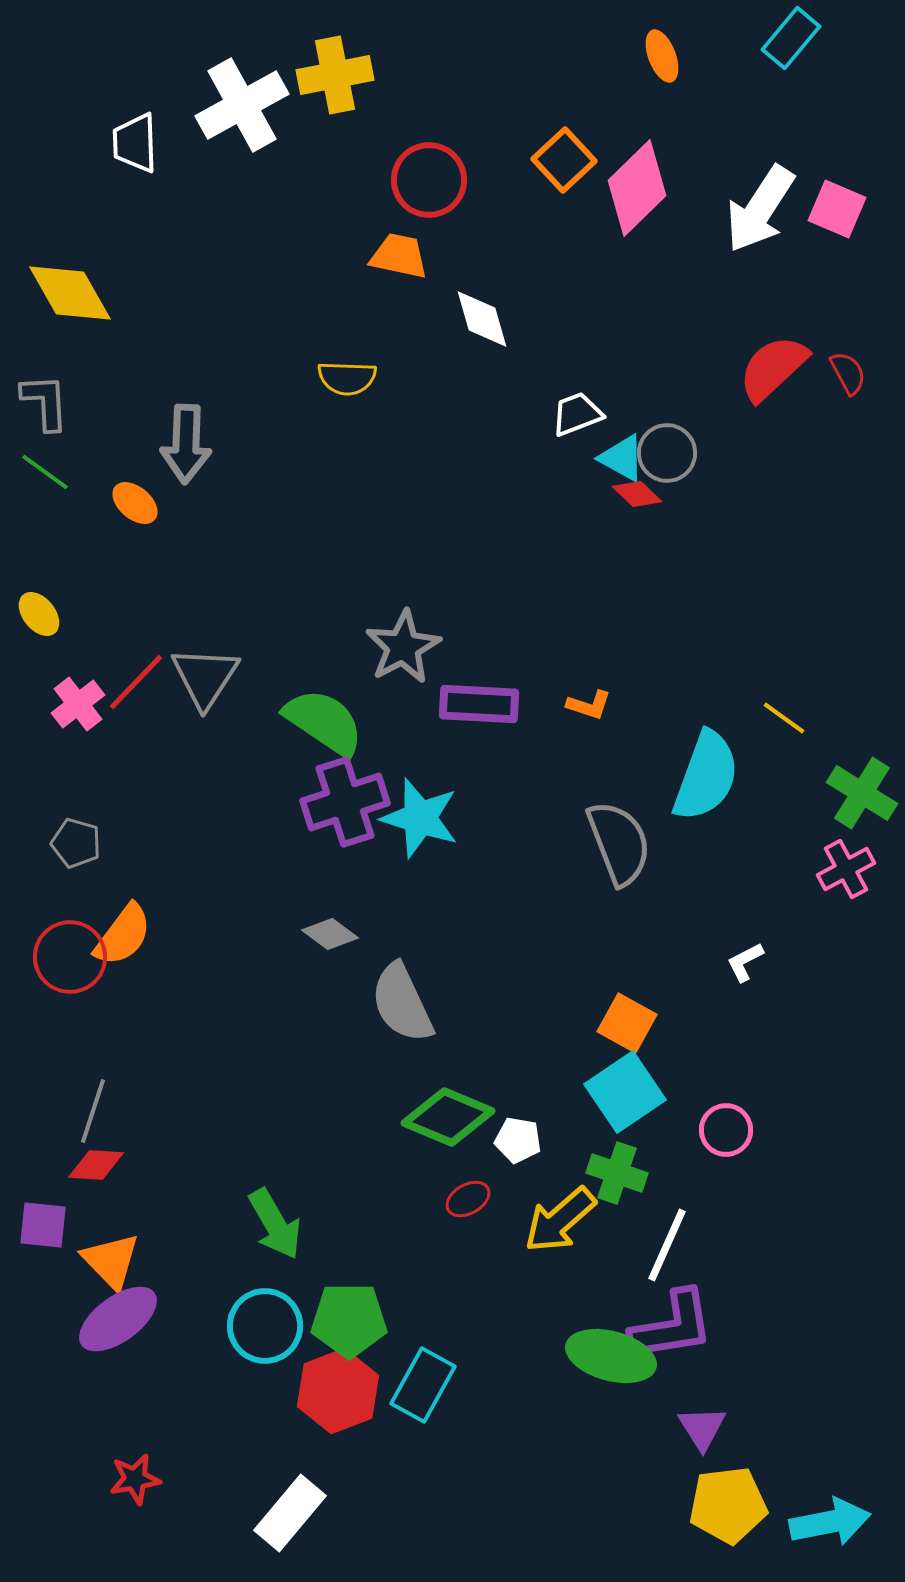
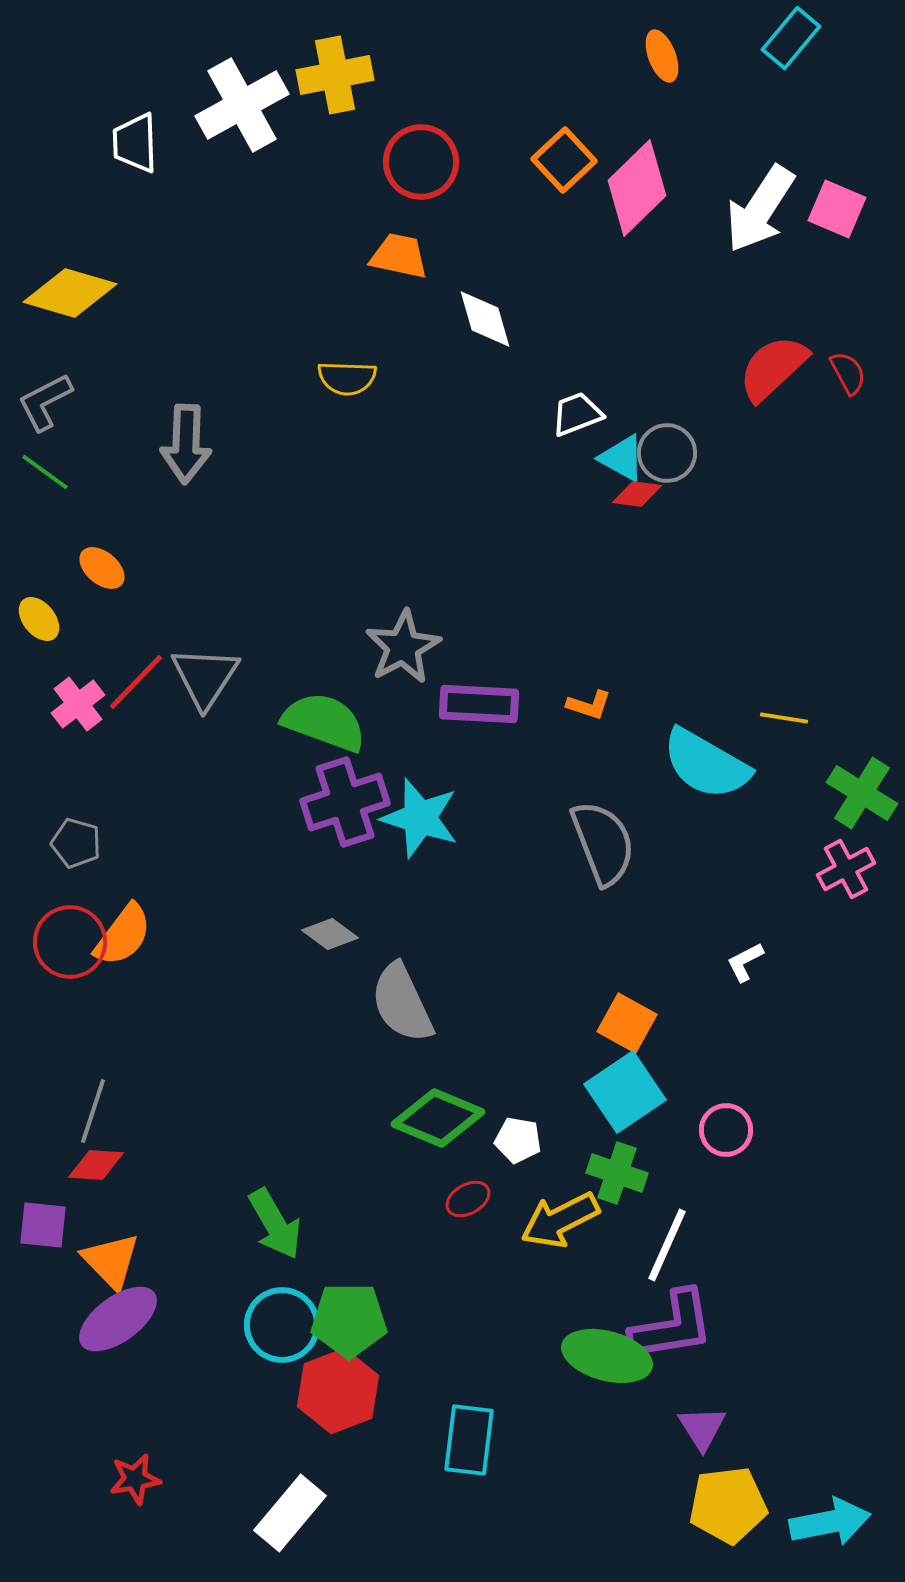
red circle at (429, 180): moved 8 px left, 18 px up
yellow diamond at (70, 293): rotated 44 degrees counterclockwise
white diamond at (482, 319): moved 3 px right
gray L-shape at (45, 402): rotated 114 degrees counterclockwise
red diamond at (637, 494): rotated 36 degrees counterclockwise
orange ellipse at (135, 503): moved 33 px left, 65 px down
yellow ellipse at (39, 614): moved 5 px down
yellow line at (784, 718): rotated 27 degrees counterclockwise
green semicircle at (324, 722): rotated 14 degrees counterclockwise
cyan semicircle at (706, 776): moved 12 px up; rotated 100 degrees clockwise
gray semicircle at (619, 843): moved 16 px left
red circle at (70, 957): moved 15 px up
green diamond at (448, 1117): moved 10 px left, 1 px down
yellow arrow at (560, 1220): rotated 14 degrees clockwise
cyan circle at (265, 1326): moved 17 px right, 1 px up
green ellipse at (611, 1356): moved 4 px left
cyan rectangle at (423, 1385): moved 46 px right, 55 px down; rotated 22 degrees counterclockwise
